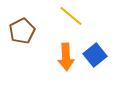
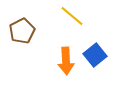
yellow line: moved 1 px right
orange arrow: moved 4 px down
